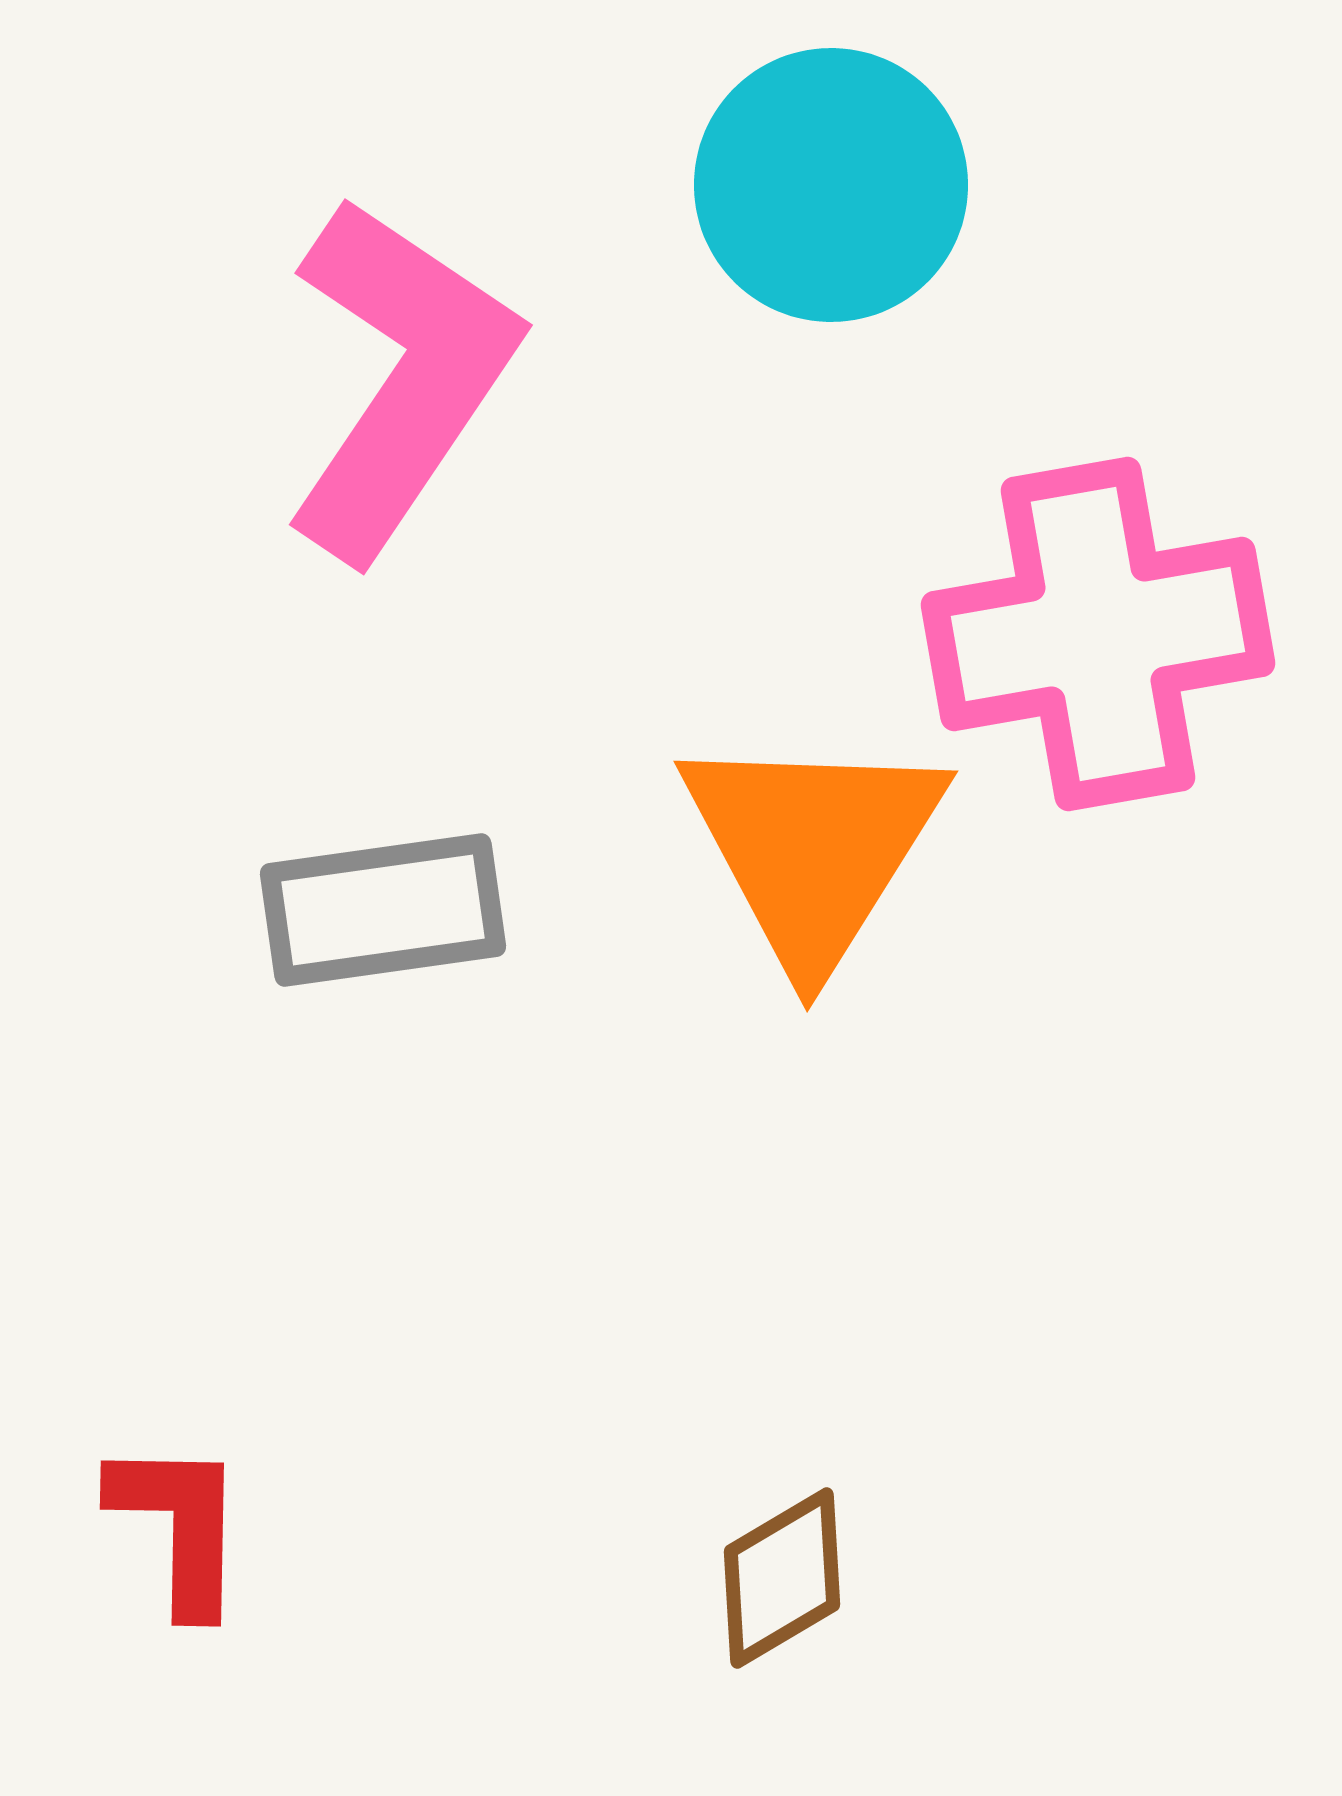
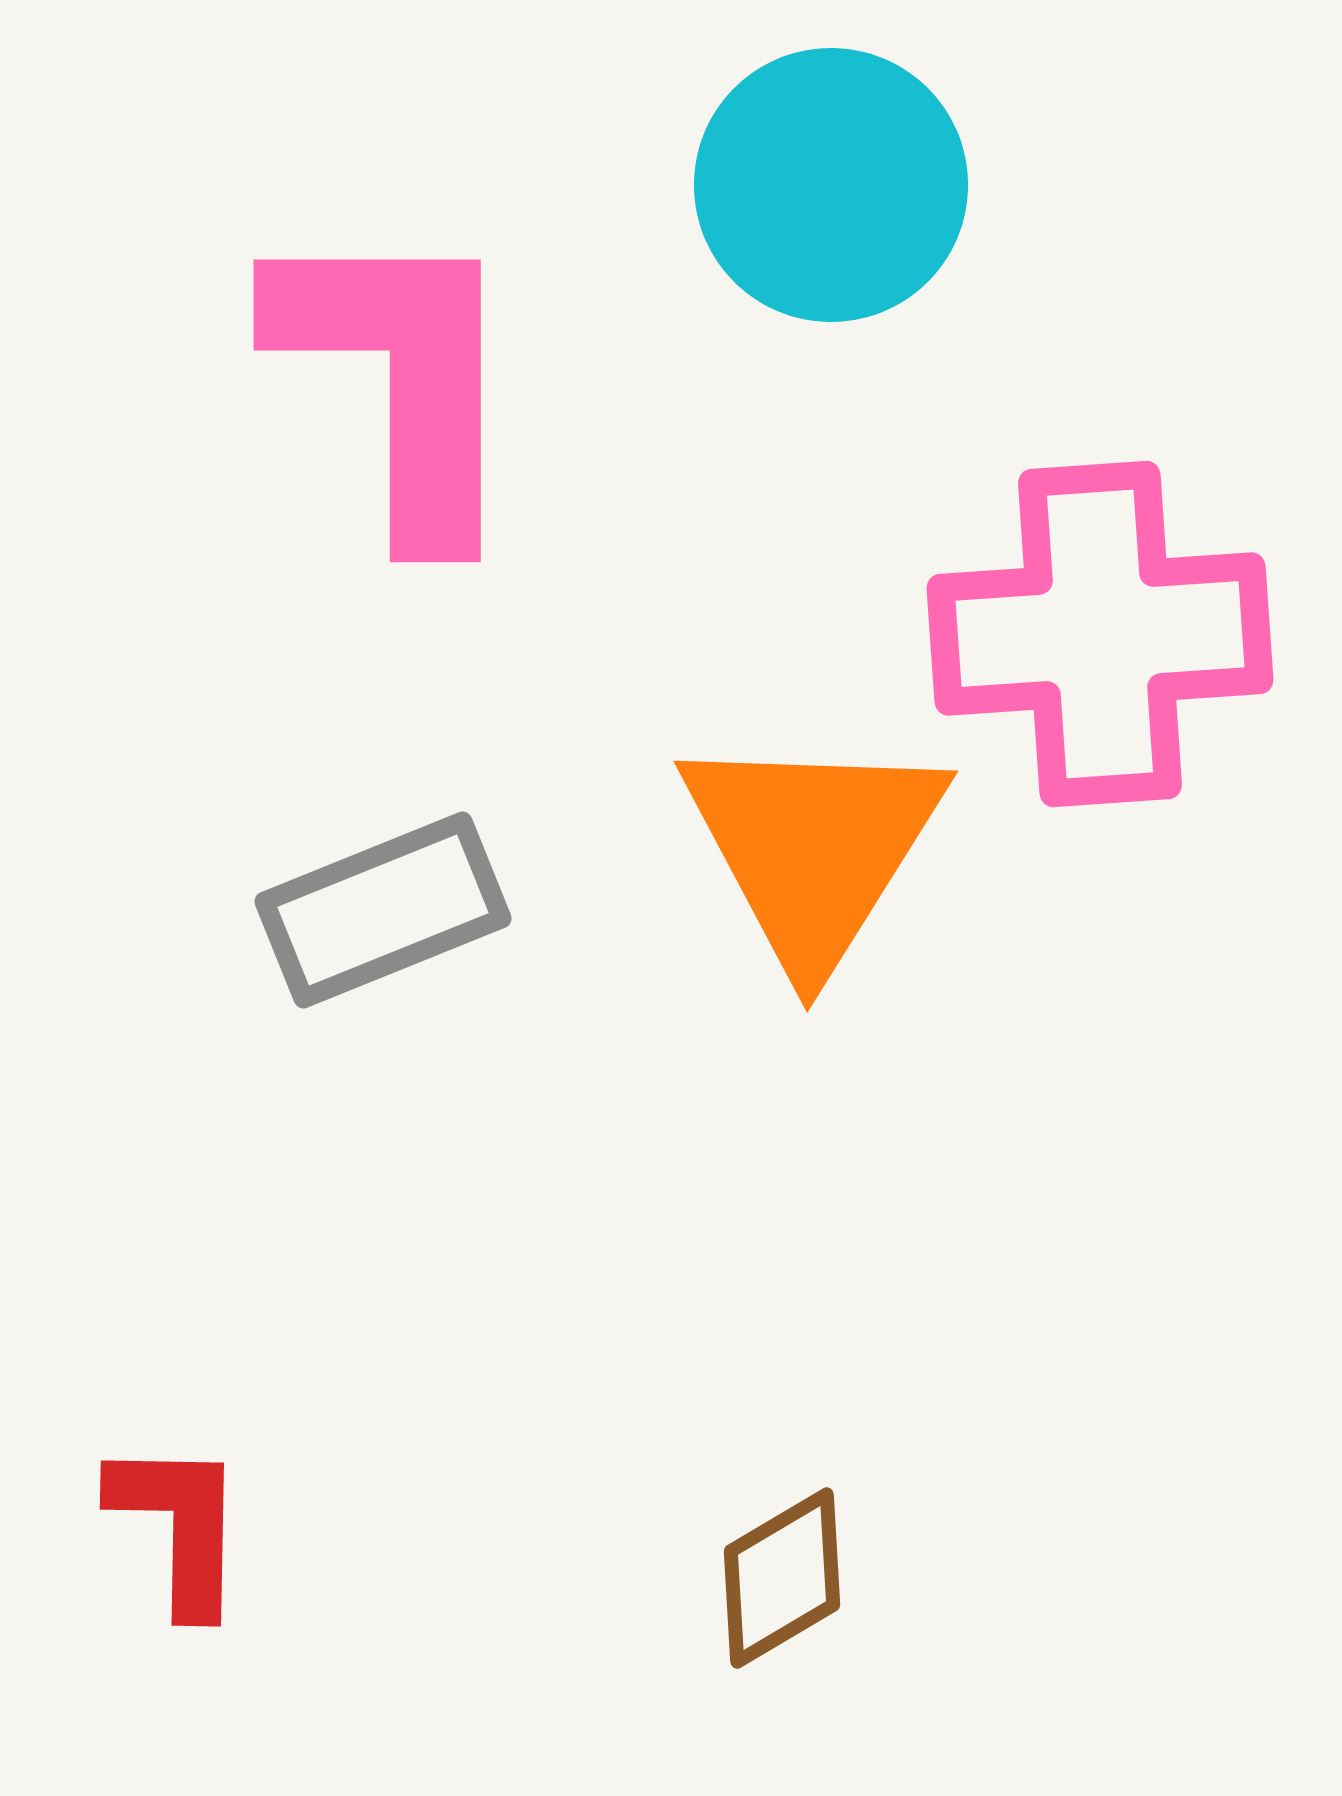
pink L-shape: rotated 34 degrees counterclockwise
pink cross: moved 2 px right; rotated 6 degrees clockwise
gray rectangle: rotated 14 degrees counterclockwise
